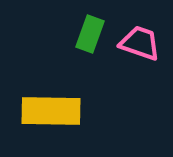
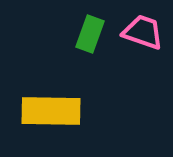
pink trapezoid: moved 3 px right, 11 px up
